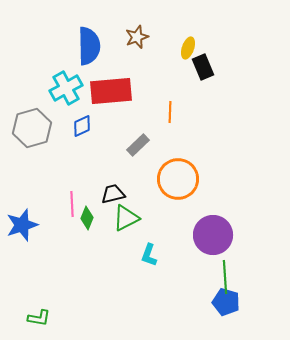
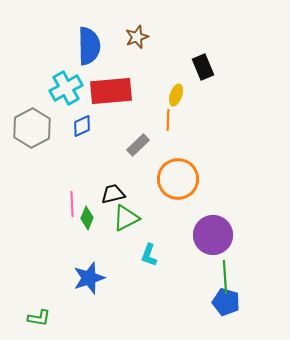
yellow ellipse: moved 12 px left, 47 px down
orange line: moved 2 px left, 8 px down
gray hexagon: rotated 12 degrees counterclockwise
blue star: moved 67 px right, 53 px down
